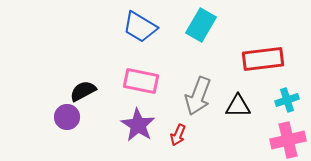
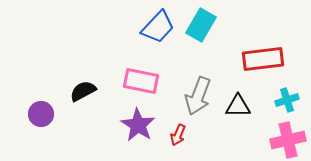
blue trapezoid: moved 18 px right; rotated 78 degrees counterclockwise
purple circle: moved 26 px left, 3 px up
